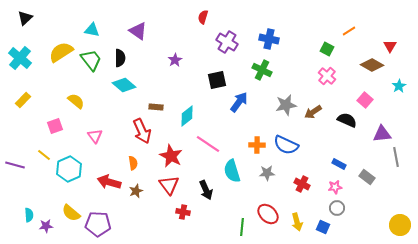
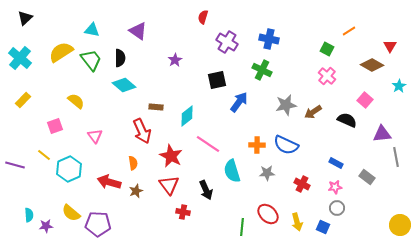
blue rectangle at (339, 164): moved 3 px left, 1 px up
